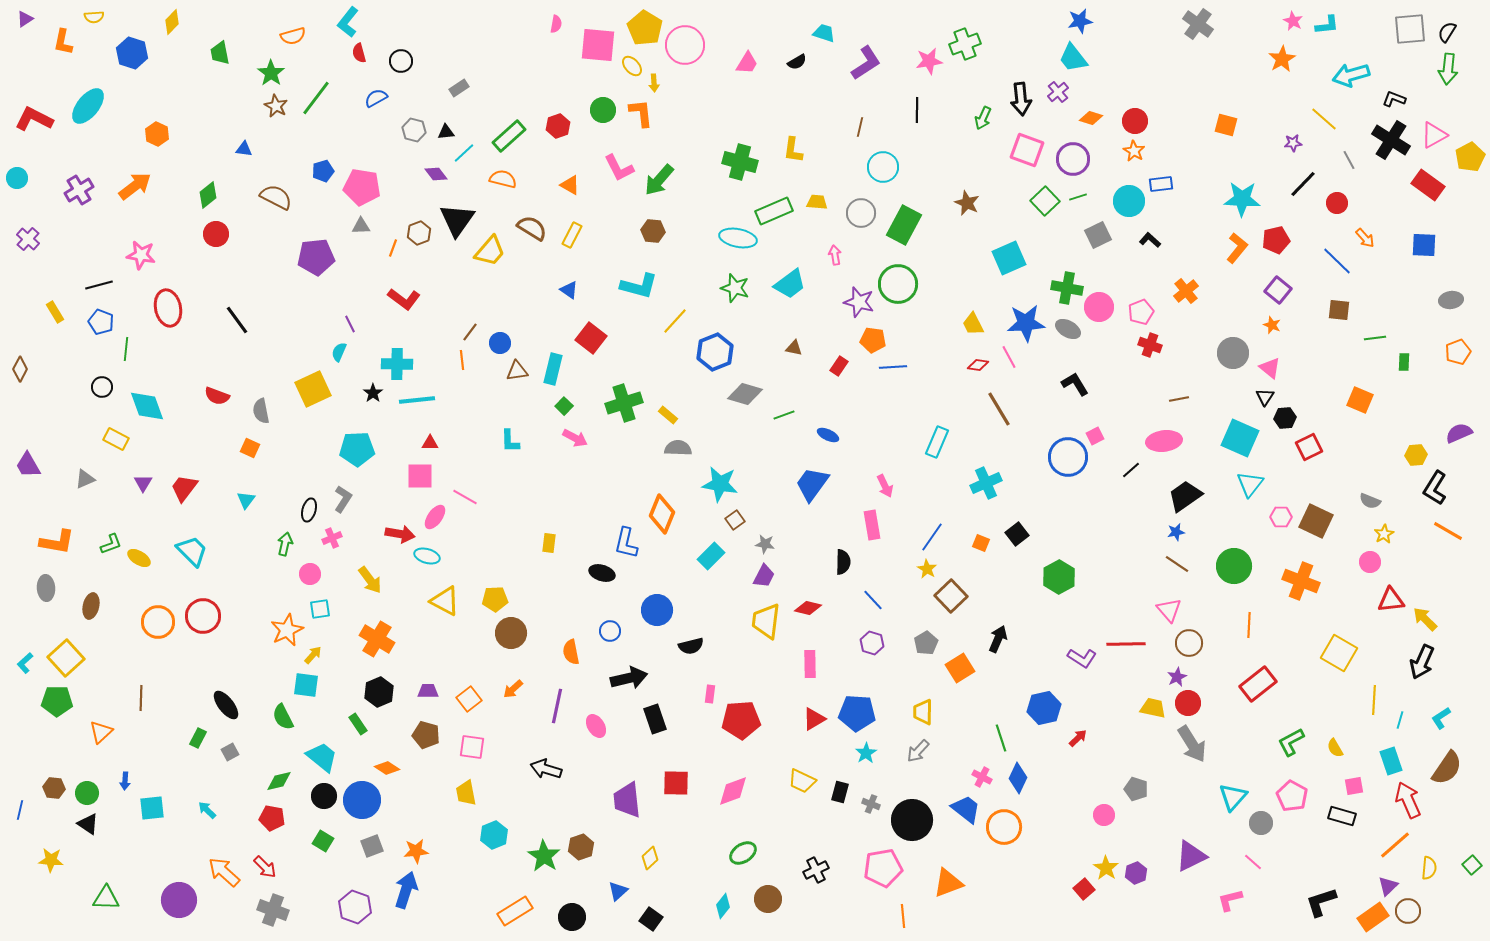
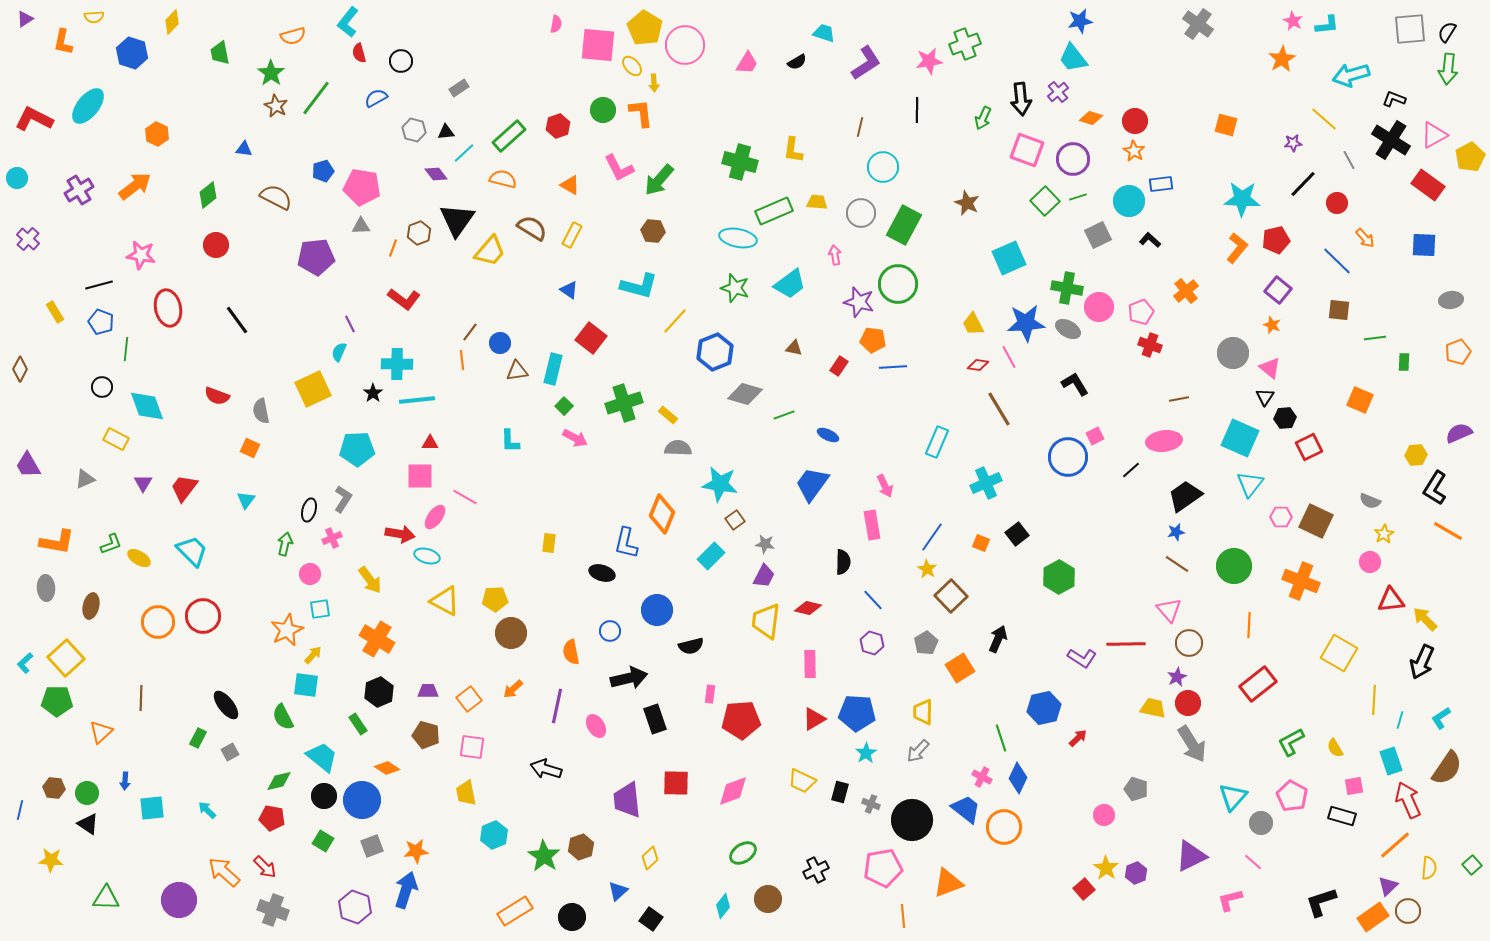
red circle at (216, 234): moved 11 px down
